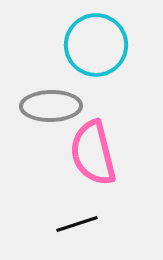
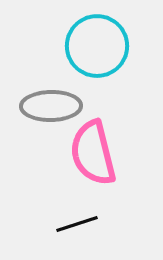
cyan circle: moved 1 px right, 1 px down
